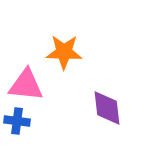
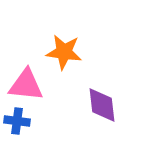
orange star: rotated 6 degrees clockwise
purple diamond: moved 5 px left, 3 px up
